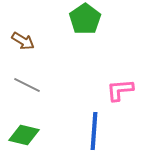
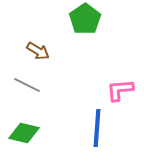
brown arrow: moved 15 px right, 10 px down
blue line: moved 3 px right, 3 px up
green diamond: moved 2 px up
